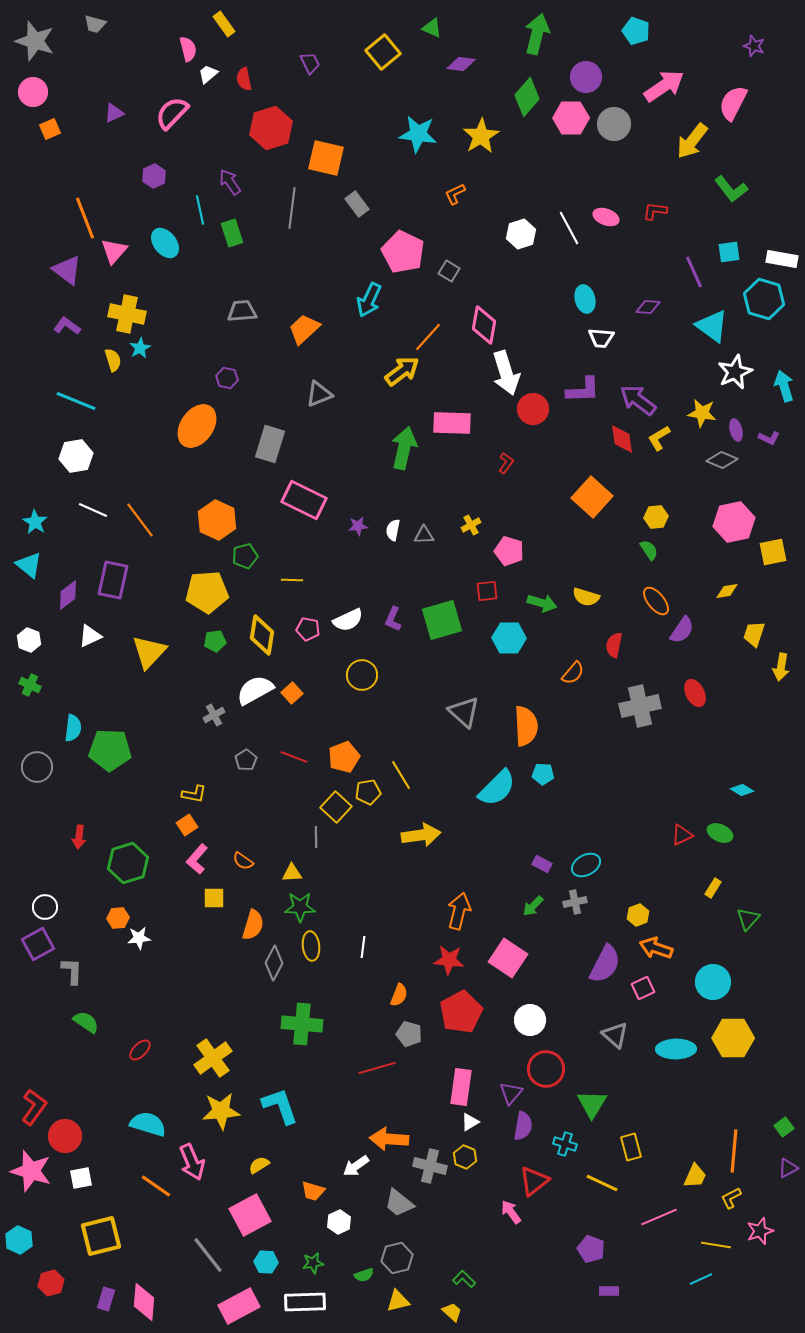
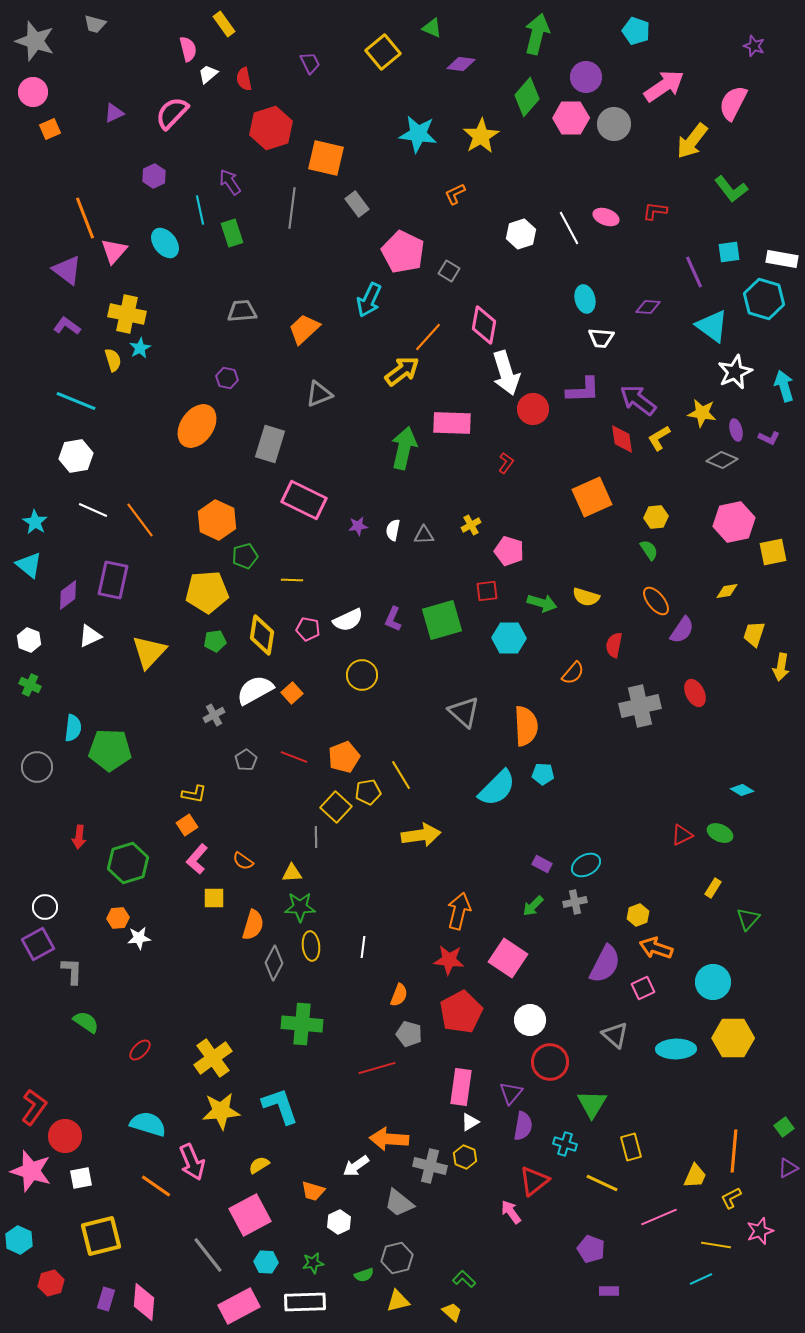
orange square at (592, 497): rotated 24 degrees clockwise
red circle at (546, 1069): moved 4 px right, 7 px up
